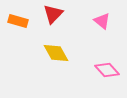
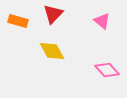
yellow diamond: moved 4 px left, 2 px up
